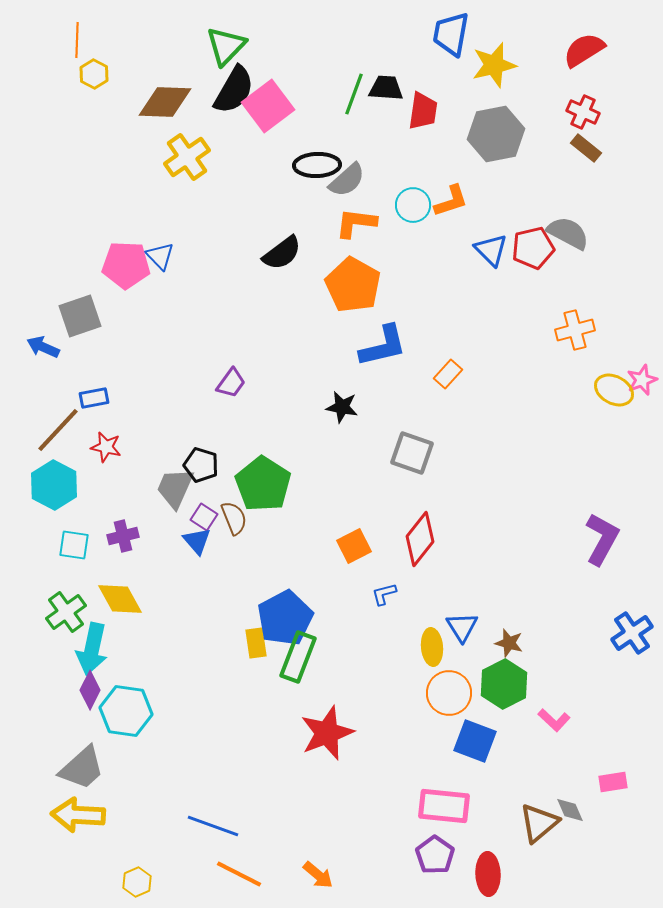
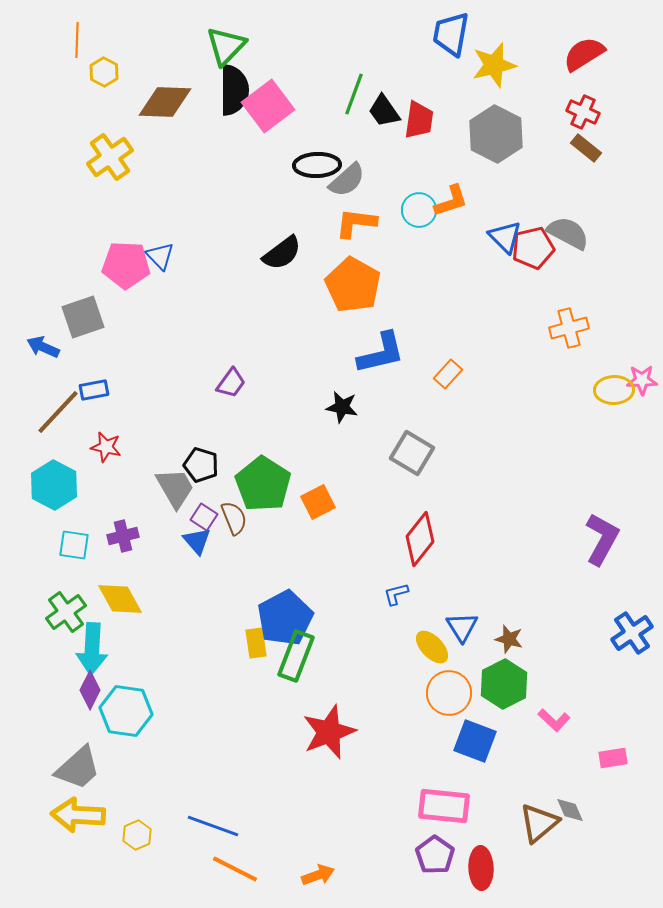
red semicircle at (584, 50): moved 4 px down
yellow hexagon at (94, 74): moved 10 px right, 2 px up
black trapezoid at (386, 88): moved 2 px left, 23 px down; rotated 129 degrees counterclockwise
black semicircle at (234, 90): rotated 30 degrees counterclockwise
red trapezoid at (423, 111): moved 4 px left, 9 px down
gray hexagon at (496, 134): rotated 22 degrees counterclockwise
yellow cross at (187, 157): moved 77 px left
cyan circle at (413, 205): moved 6 px right, 5 px down
blue triangle at (491, 250): moved 14 px right, 13 px up
gray square at (80, 316): moved 3 px right, 1 px down
orange cross at (575, 330): moved 6 px left, 2 px up
blue L-shape at (383, 346): moved 2 px left, 7 px down
pink star at (642, 380): rotated 20 degrees clockwise
yellow ellipse at (614, 390): rotated 30 degrees counterclockwise
blue rectangle at (94, 398): moved 8 px up
brown line at (58, 430): moved 18 px up
gray square at (412, 453): rotated 12 degrees clockwise
gray trapezoid at (175, 488): rotated 126 degrees clockwise
orange square at (354, 546): moved 36 px left, 44 px up
blue L-shape at (384, 594): moved 12 px right
brown star at (509, 643): moved 4 px up
yellow ellipse at (432, 647): rotated 39 degrees counterclockwise
cyan arrow at (92, 649): rotated 9 degrees counterclockwise
green rectangle at (298, 657): moved 2 px left, 1 px up
red star at (327, 733): moved 2 px right, 1 px up
gray trapezoid at (82, 768): moved 4 px left
pink rectangle at (613, 782): moved 24 px up
orange line at (239, 874): moved 4 px left, 5 px up
red ellipse at (488, 874): moved 7 px left, 6 px up
orange arrow at (318, 875): rotated 60 degrees counterclockwise
yellow hexagon at (137, 882): moved 47 px up
